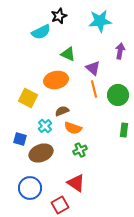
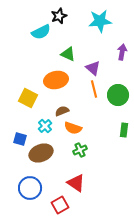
purple arrow: moved 2 px right, 1 px down
